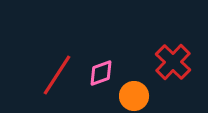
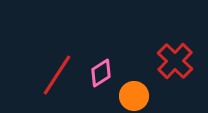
red cross: moved 2 px right, 1 px up
pink diamond: rotated 12 degrees counterclockwise
